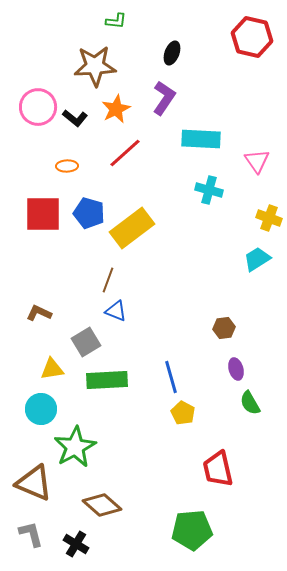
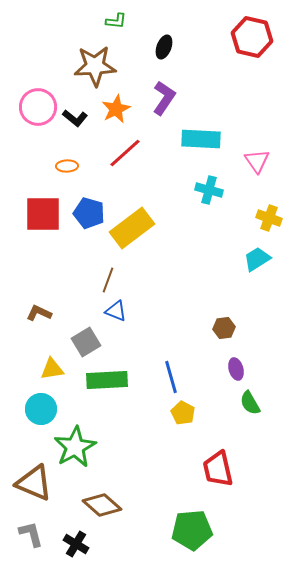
black ellipse: moved 8 px left, 6 px up
